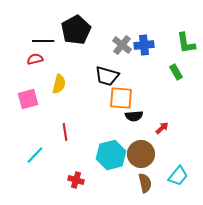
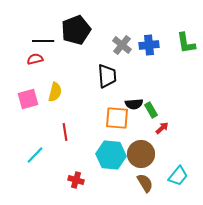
black pentagon: rotated 8 degrees clockwise
blue cross: moved 5 px right
green rectangle: moved 25 px left, 38 px down
black trapezoid: rotated 110 degrees counterclockwise
yellow semicircle: moved 4 px left, 8 px down
orange square: moved 4 px left, 20 px down
black semicircle: moved 12 px up
cyan hexagon: rotated 20 degrees clockwise
brown semicircle: rotated 18 degrees counterclockwise
